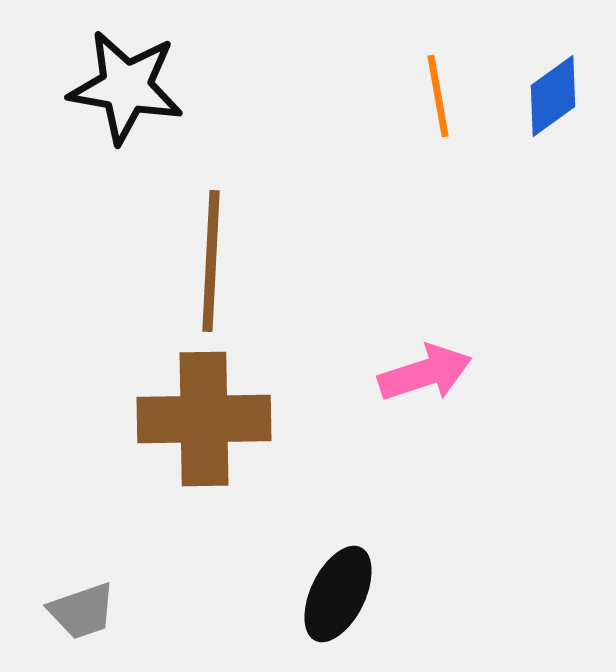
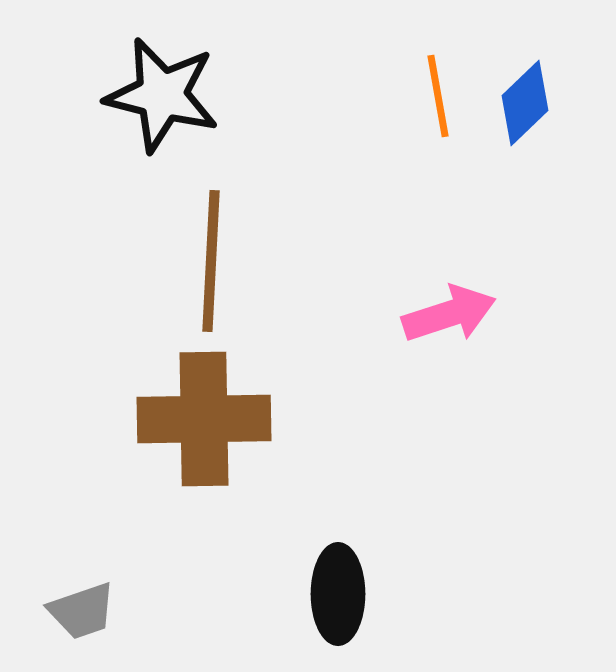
black star: moved 36 px right, 8 px down; rotated 4 degrees clockwise
blue diamond: moved 28 px left, 7 px down; rotated 8 degrees counterclockwise
pink arrow: moved 24 px right, 59 px up
black ellipse: rotated 26 degrees counterclockwise
